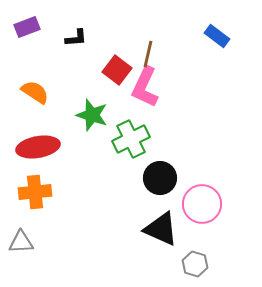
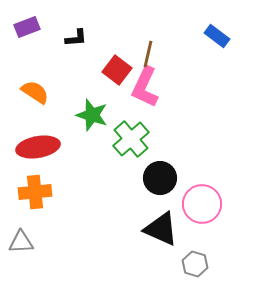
green cross: rotated 15 degrees counterclockwise
